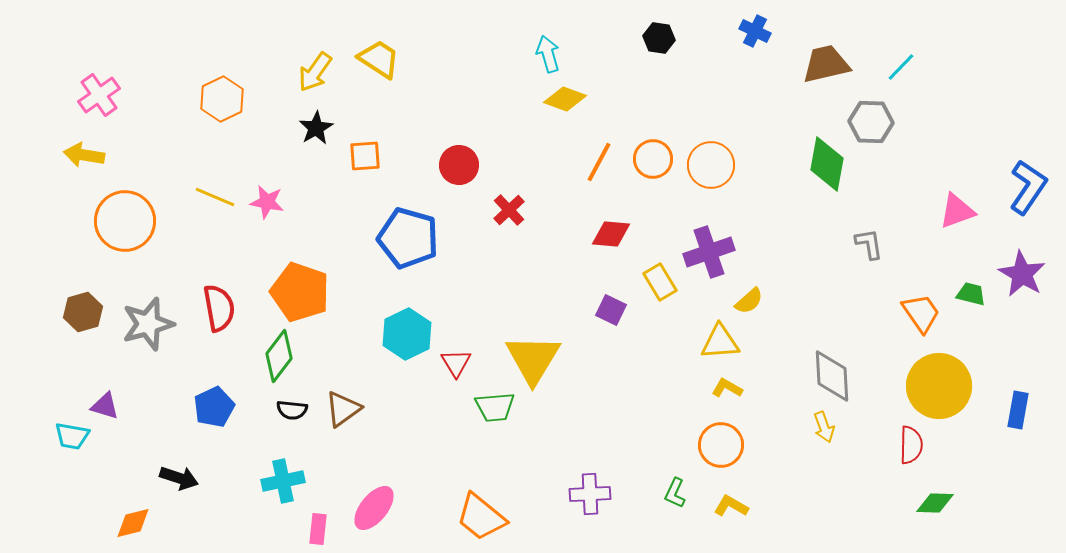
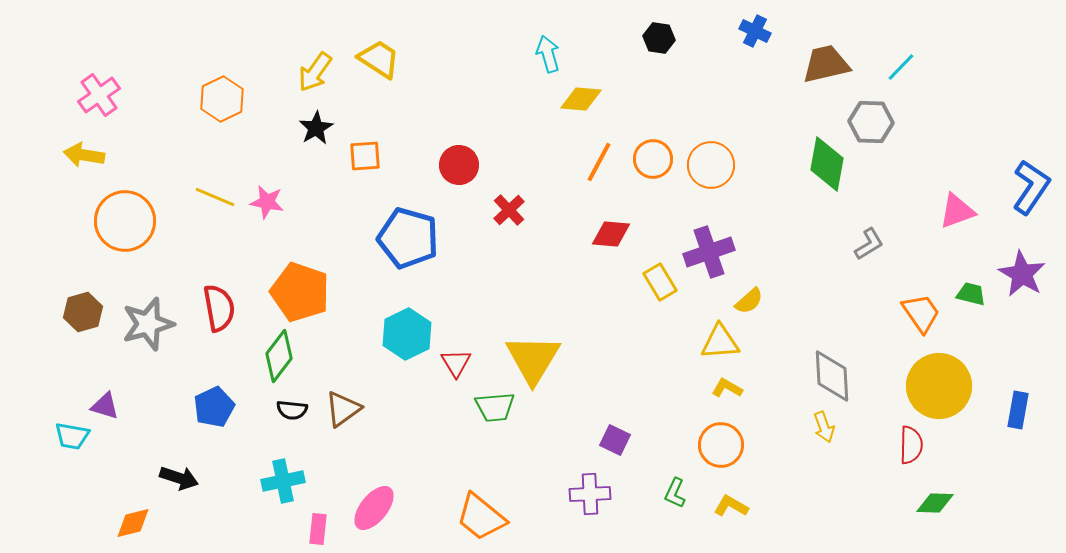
yellow diamond at (565, 99): moved 16 px right; rotated 15 degrees counterclockwise
blue L-shape at (1028, 187): moved 3 px right
gray L-shape at (869, 244): rotated 68 degrees clockwise
purple square at (611, 310): moved 4 px right, 130 px down
